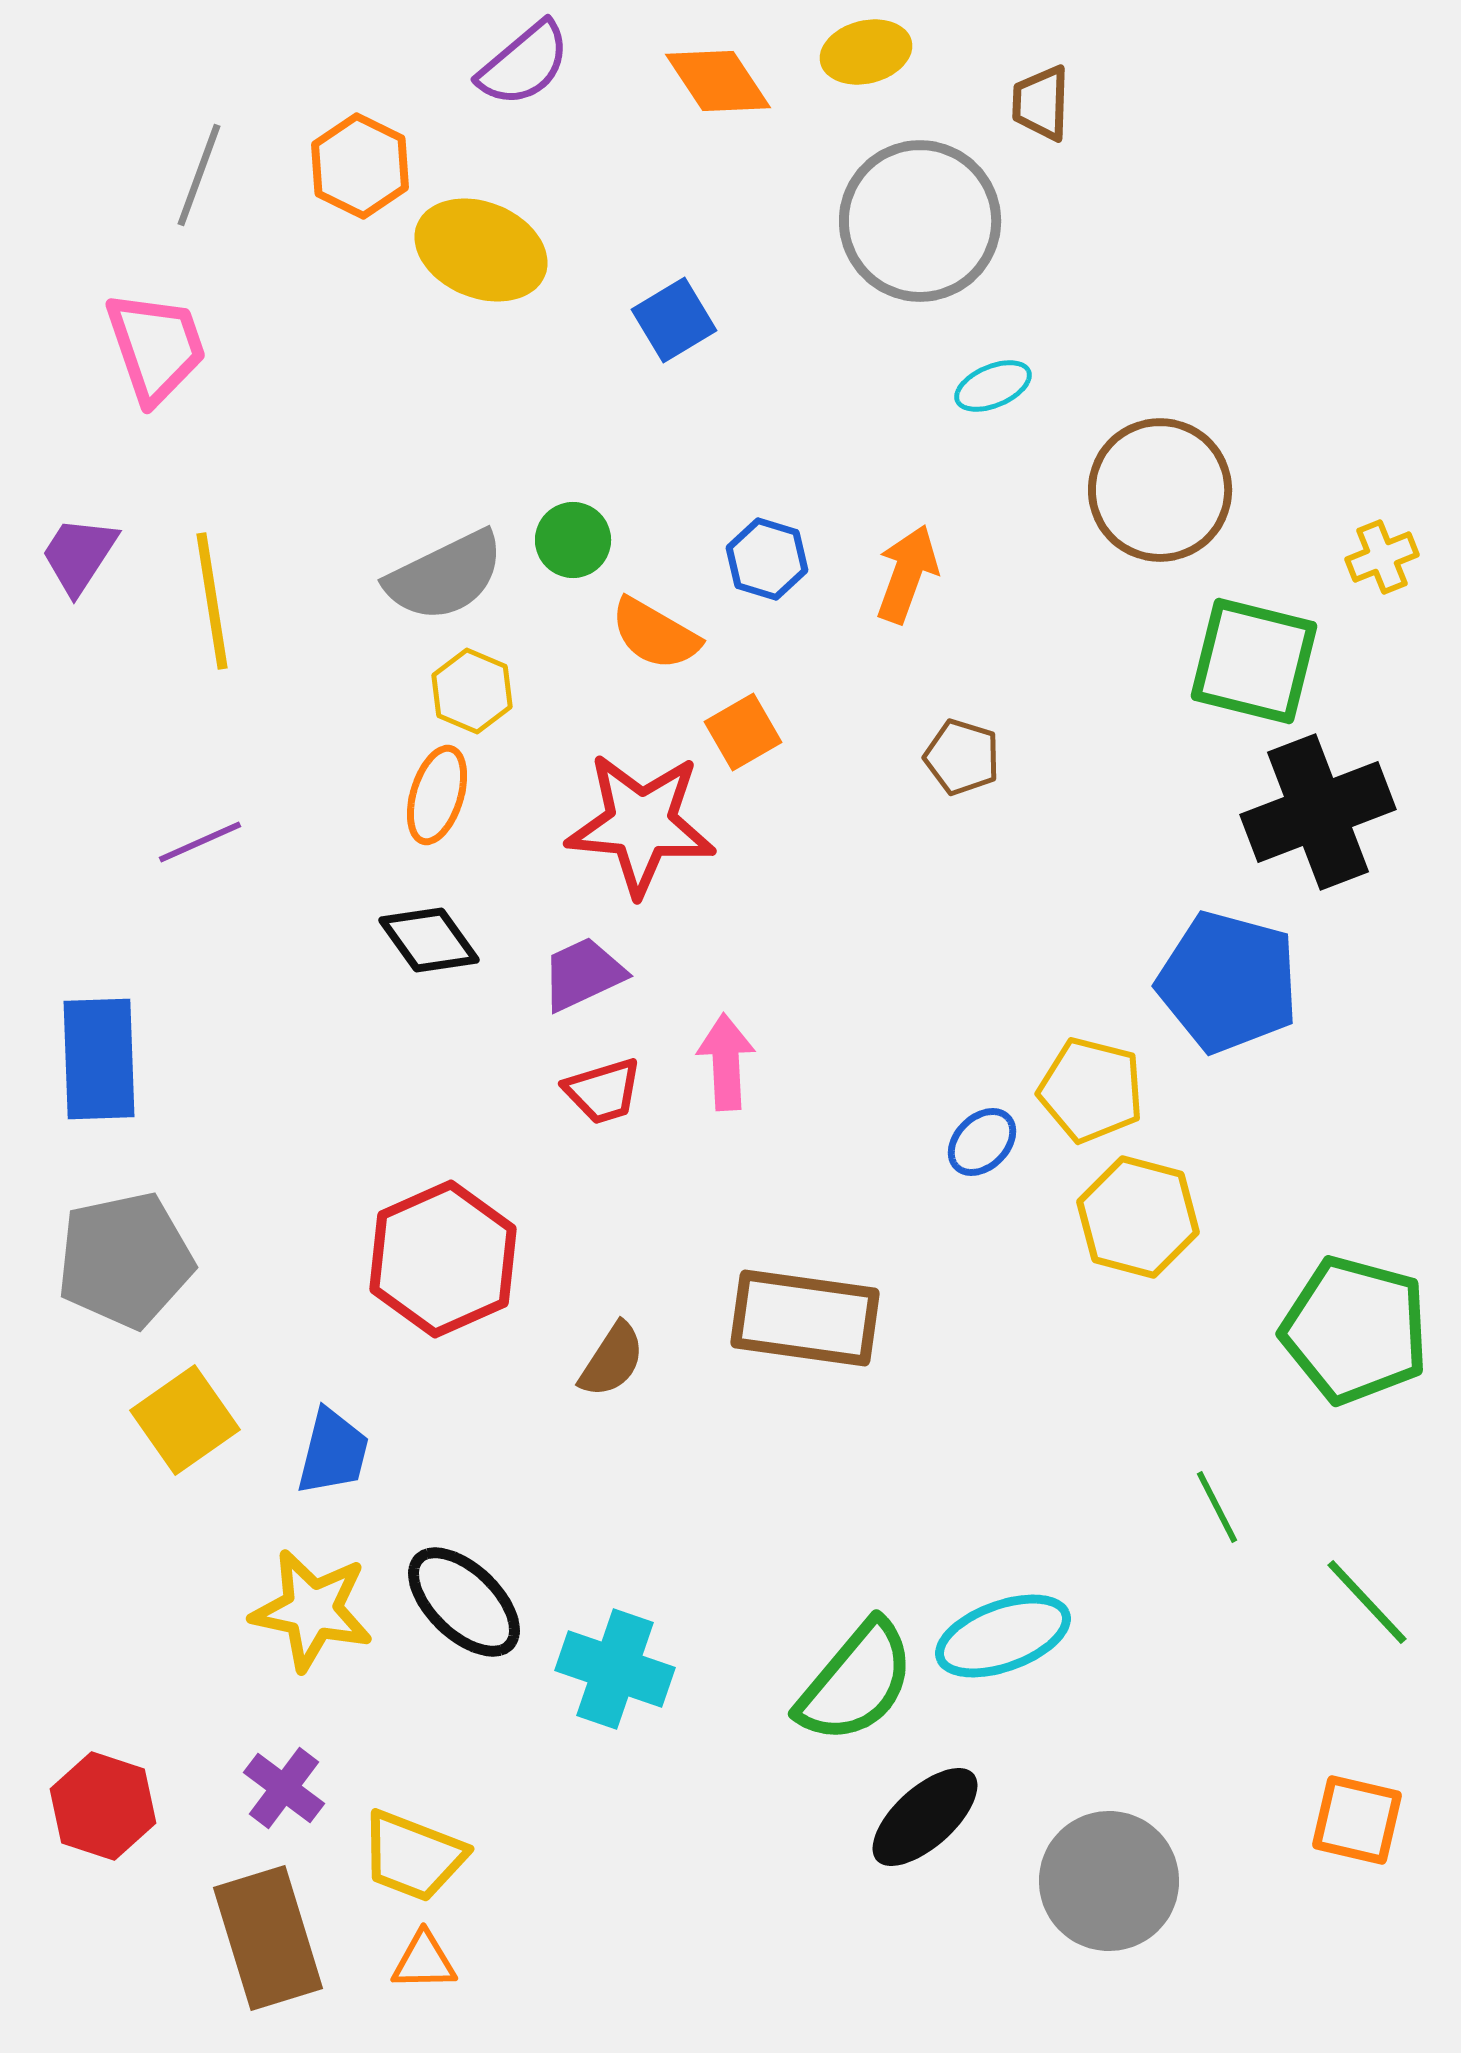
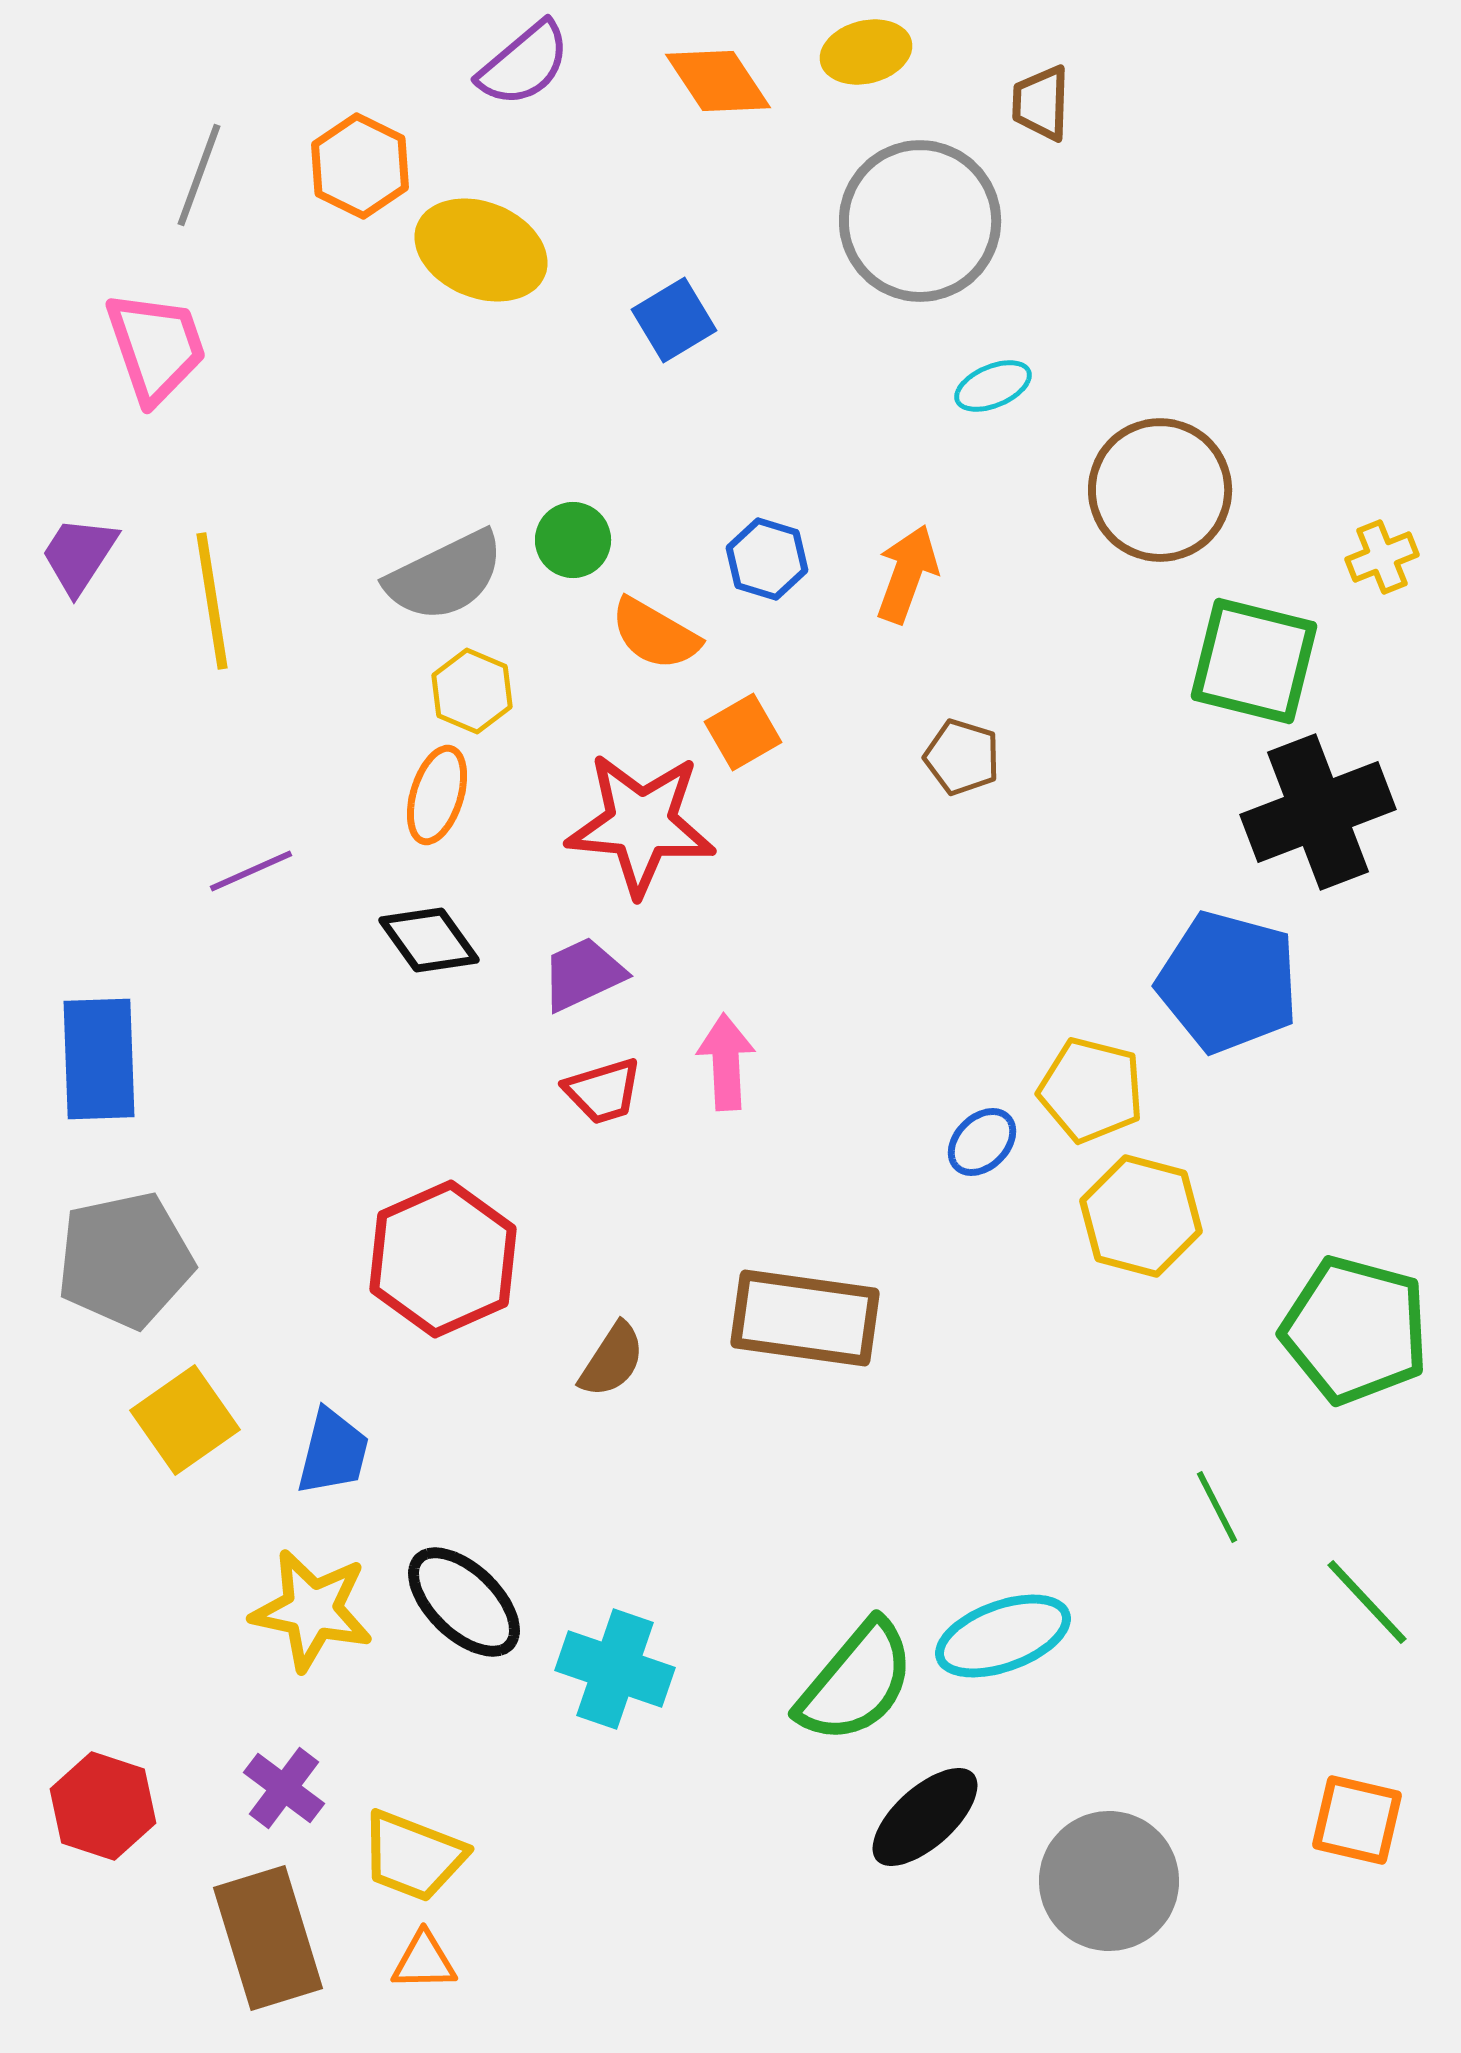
purple line at (200, 842): moved 51 px right, 29 px down
yellow hexagon at (1138, 1217): moved 3 px right, 1 px up
